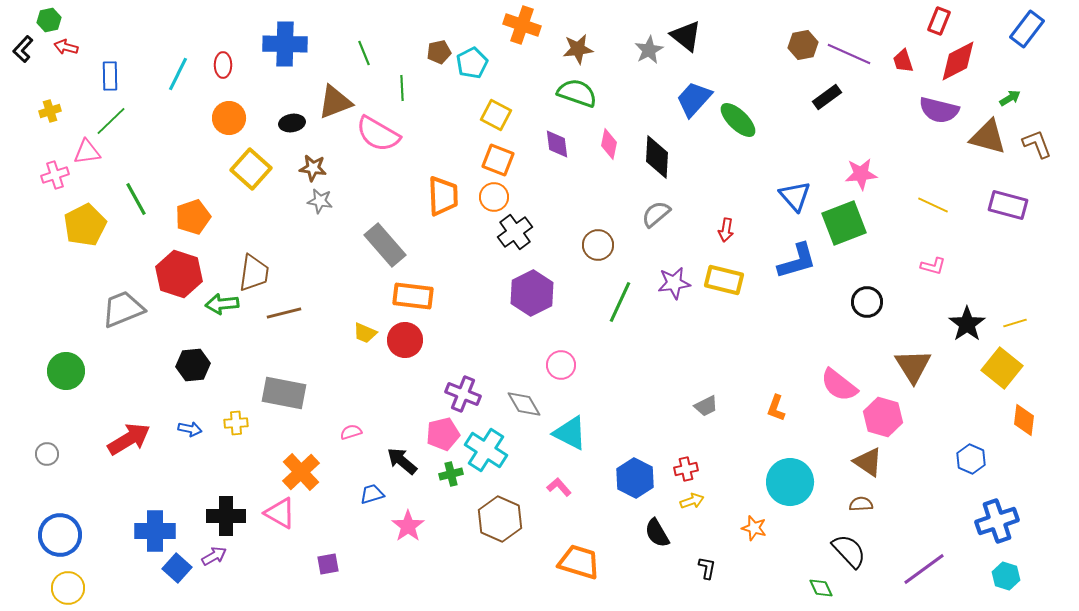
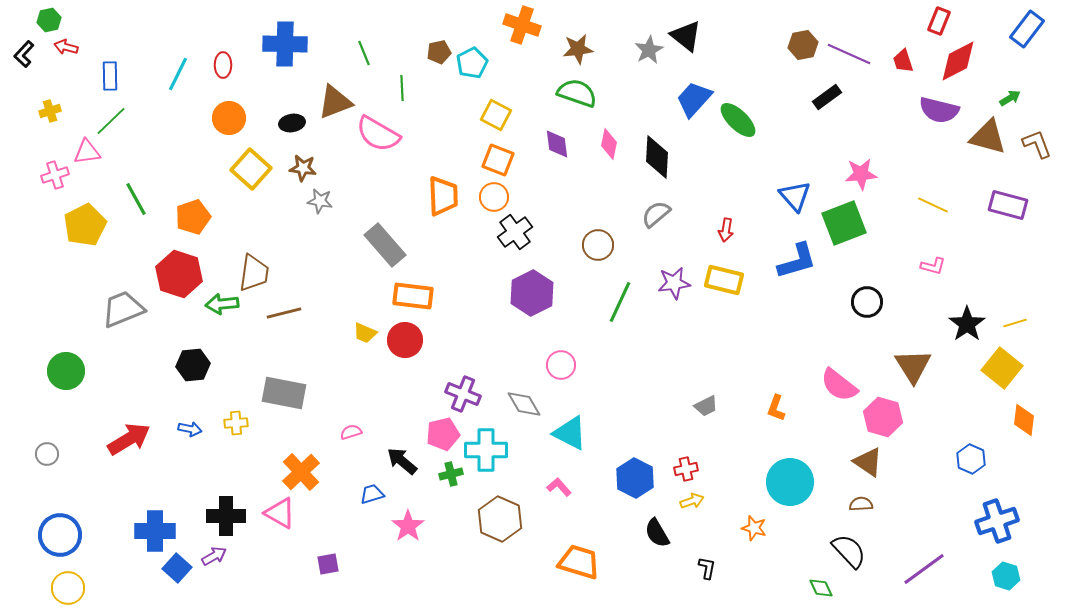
black L-shape at (23, 49): moved 1 px right, 5 px down
brown star at (313, 168): moved 10 px left
cyan cross at (486, 450): rotated 33 degrees counterclockwise
